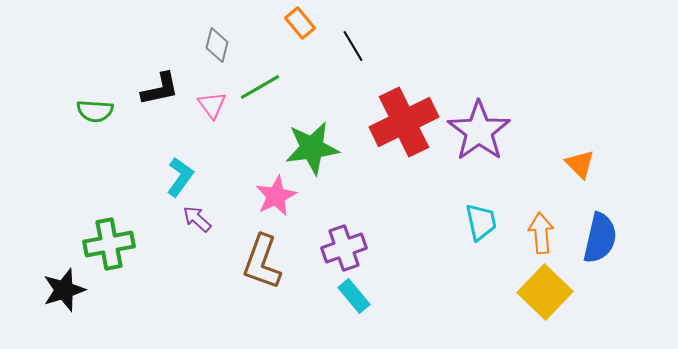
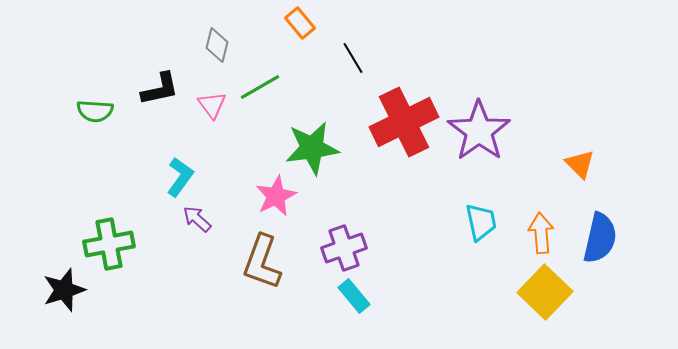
black line: moved 12 px down
